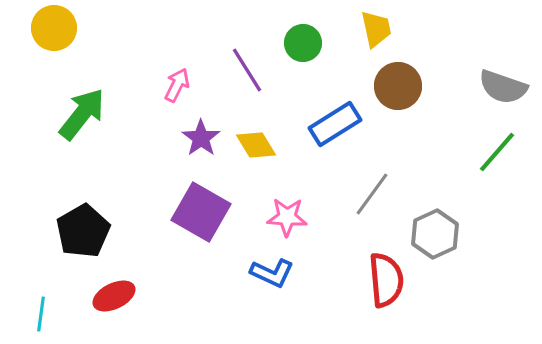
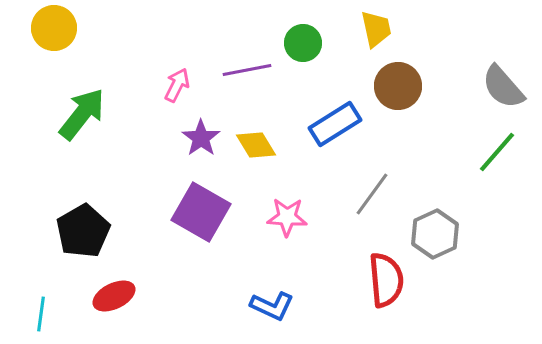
purple line: rotated 69 degrees counterclockwise
gray semicircle: rotated 30 degrees clockwise
blue L-shape: moved 33 px down
